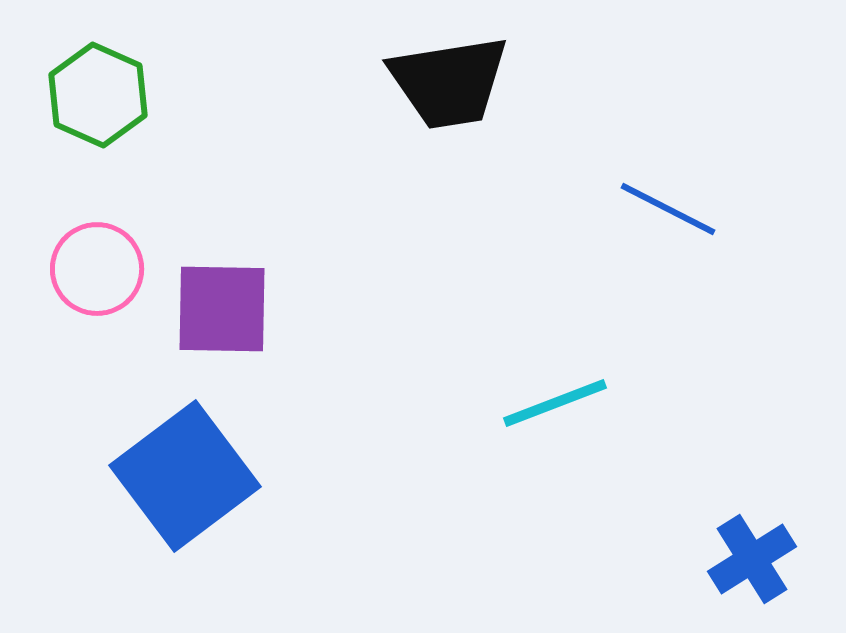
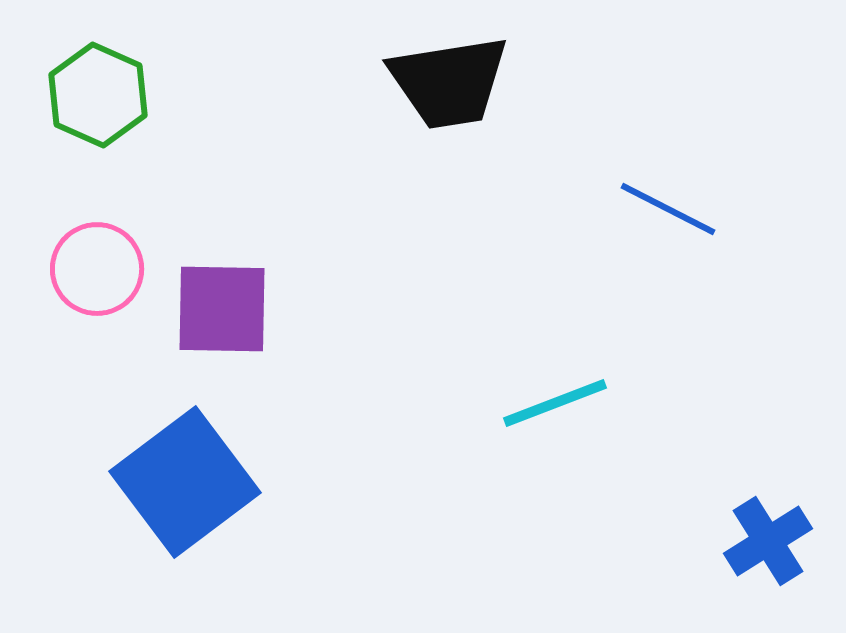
blue square: moved 6 px down
blue cross: moved 16 px right, 18 px up
